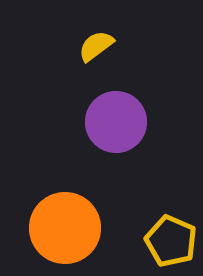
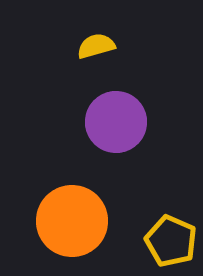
yellow semicircle: rotated 21 degrees clockwise
orange circle: moved 7 px right, 7 px up
